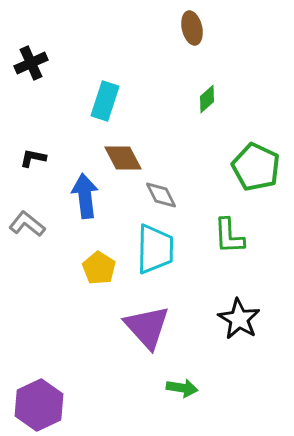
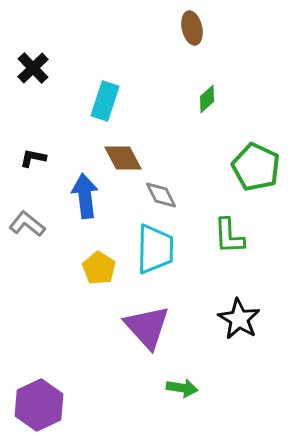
black cross: moved 2 px right, 5 px down; rotated 20 degrees counterclockwise
